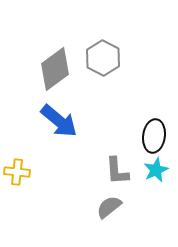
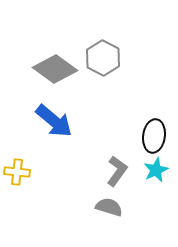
gray diamond: rotated 72 degrees clockwise
blue arrow: moved 5 px left
gray L-shape: rotated 140 degrees counterclockwise
gray semicircle: rotated 56 degrees clockwise
